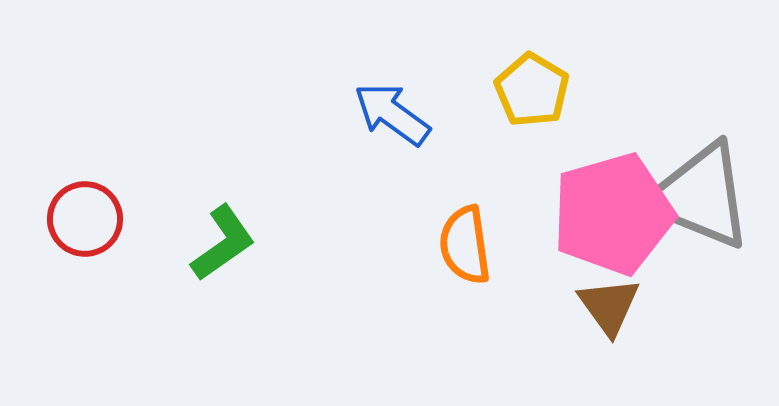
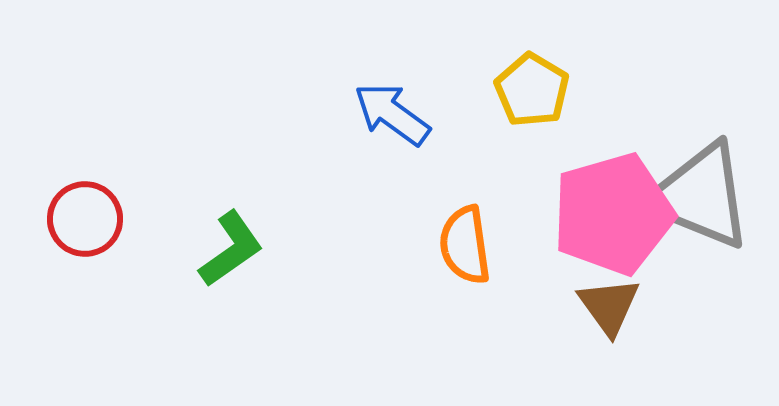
green L-shape: moved 8 px right, 6 px down
